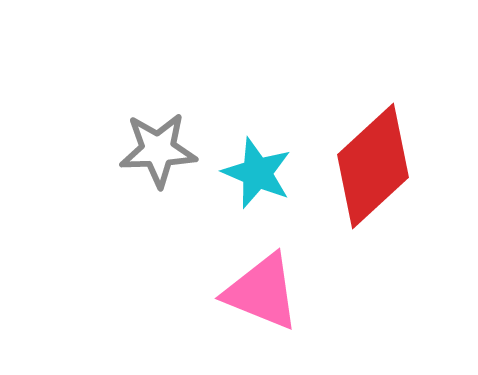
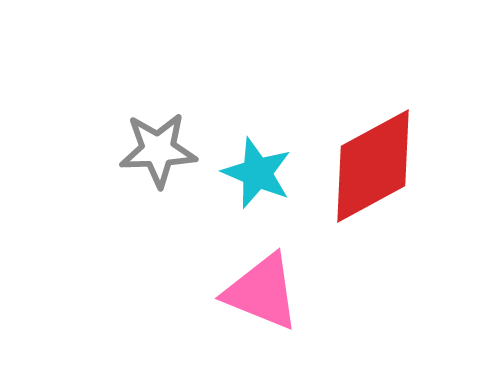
red diamond: rotated 14 degrees clockwise
